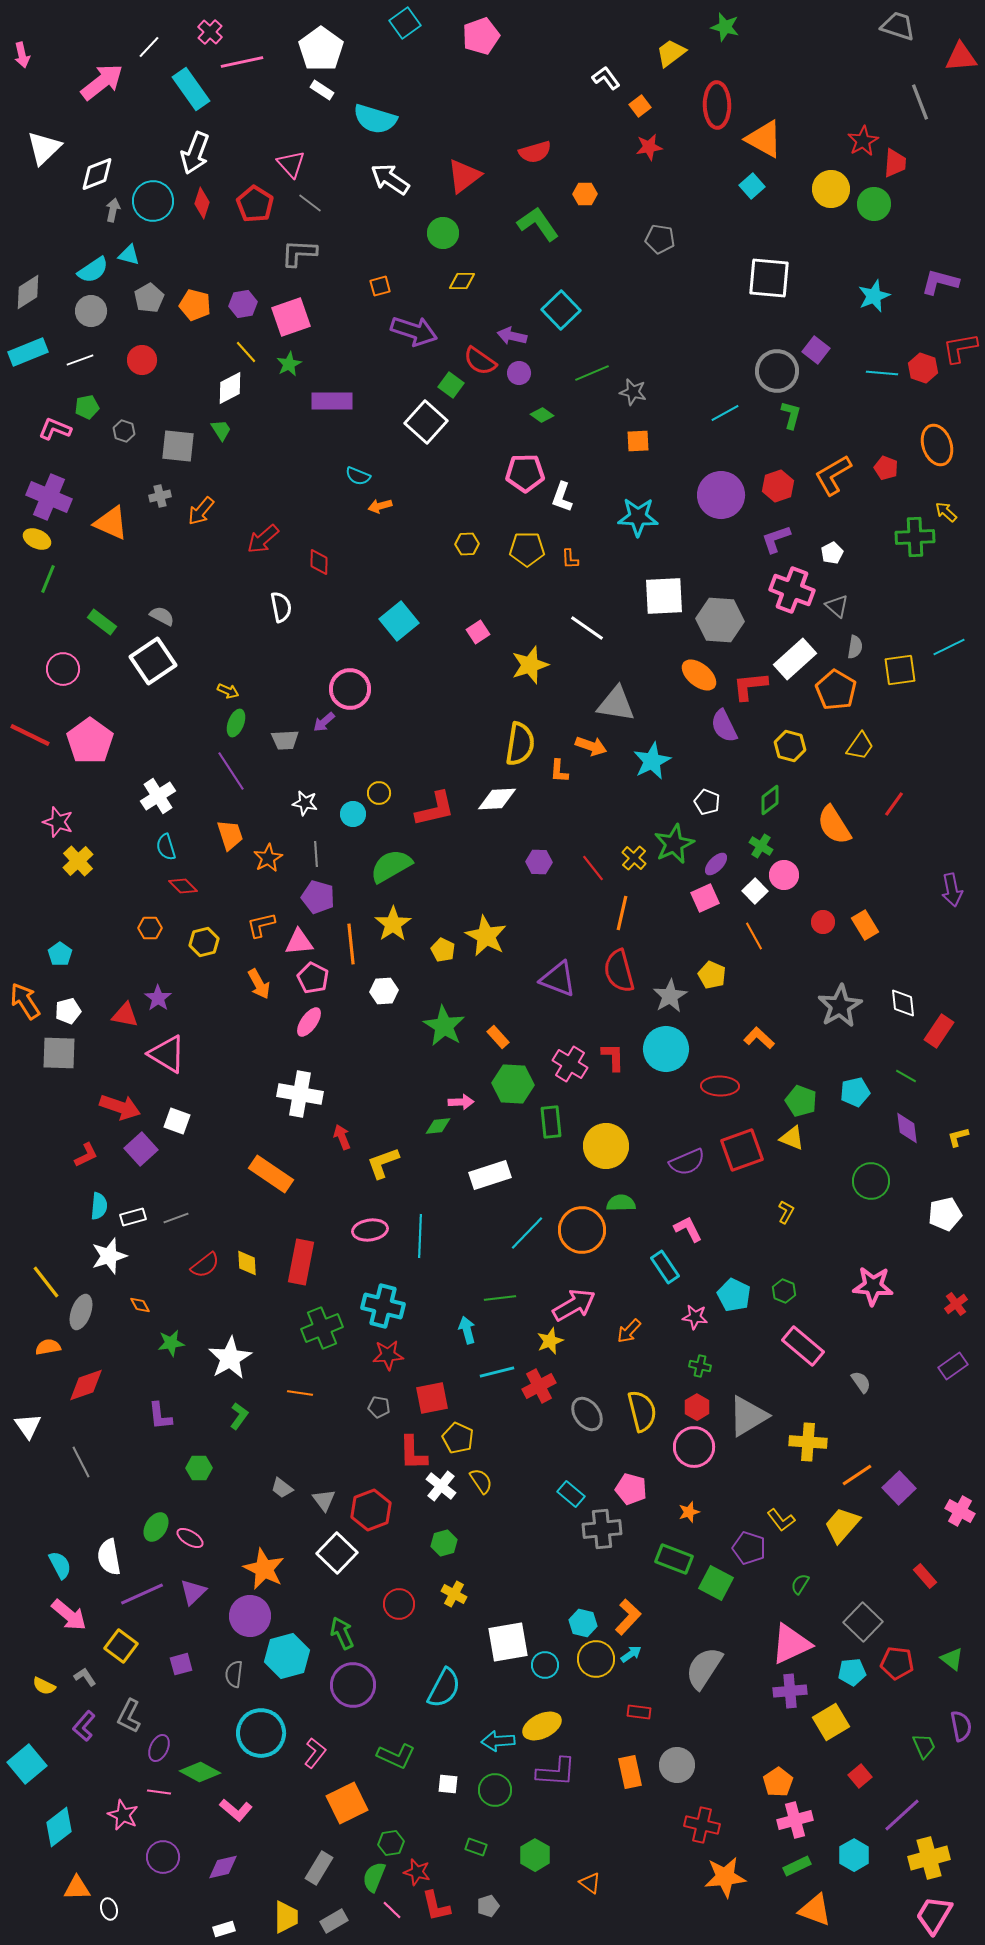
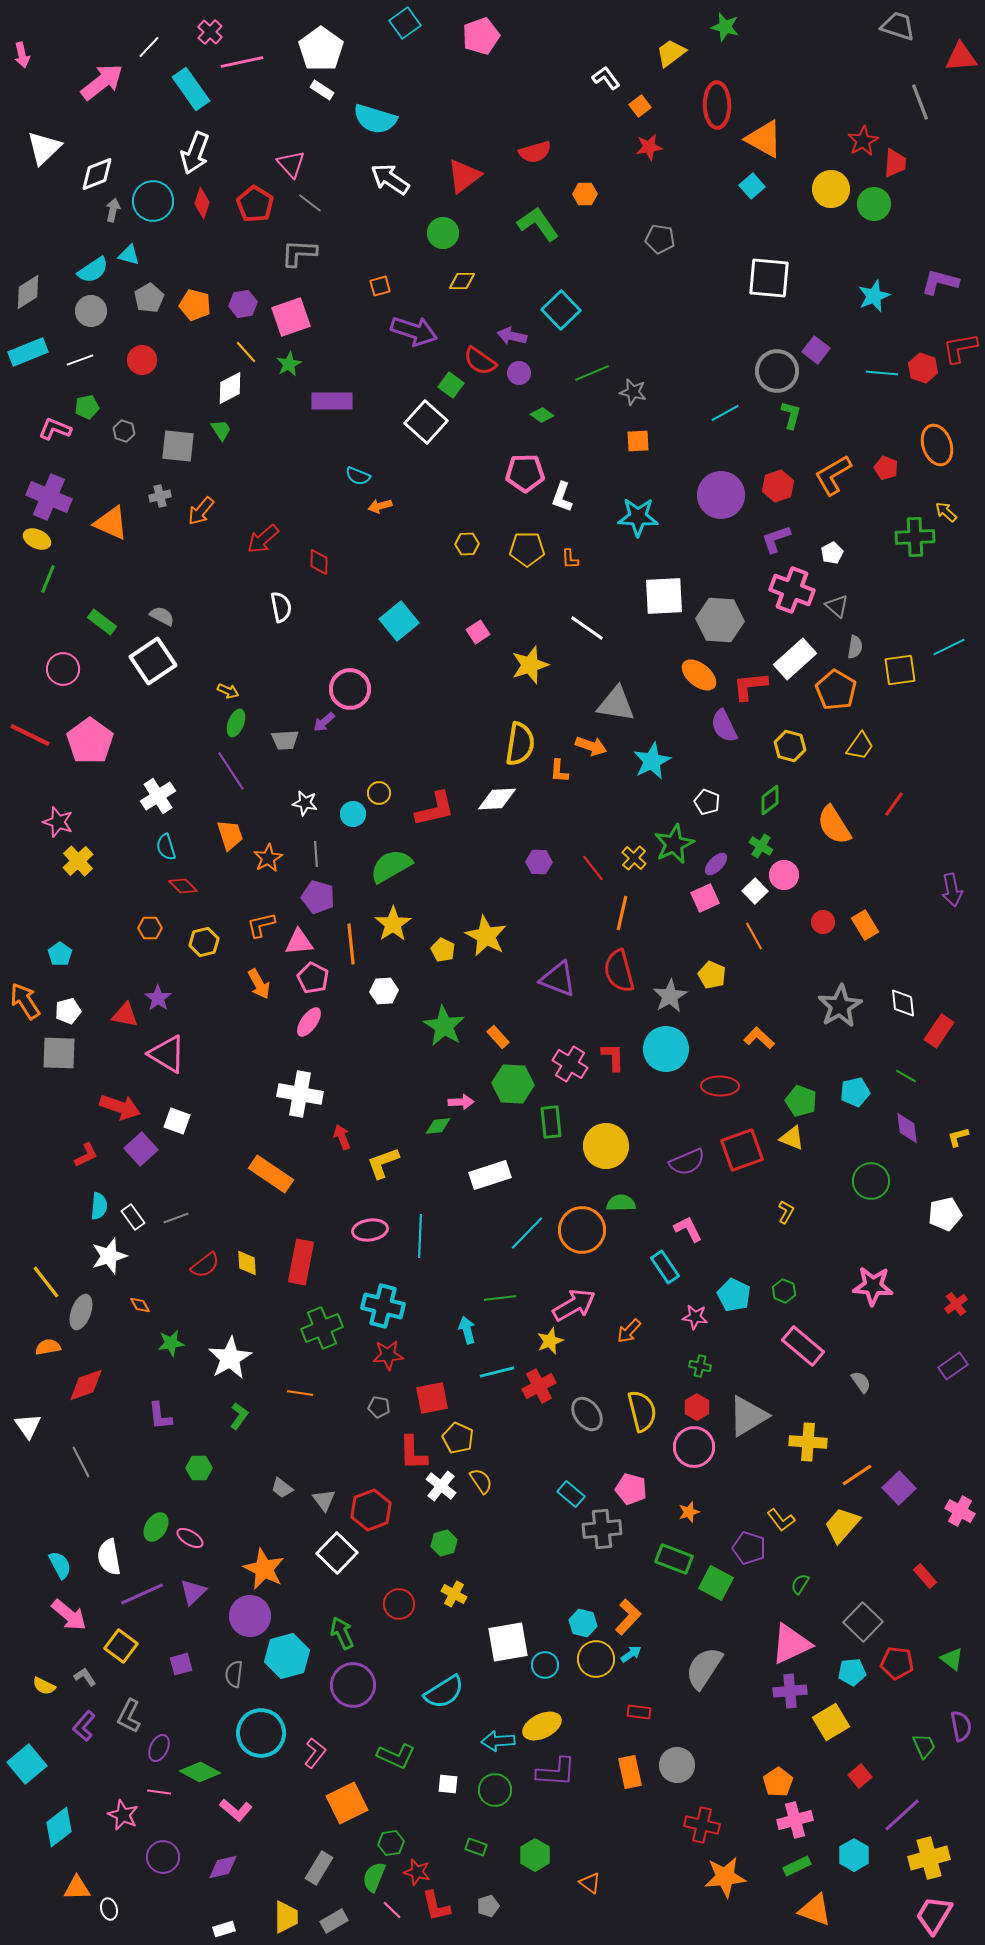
white rectangle at (133, 1217): rotated 70 degrees clockwise
cyan semicircle at (444, 1688): moved 4 px down; rotated 30 degrees clockwise
